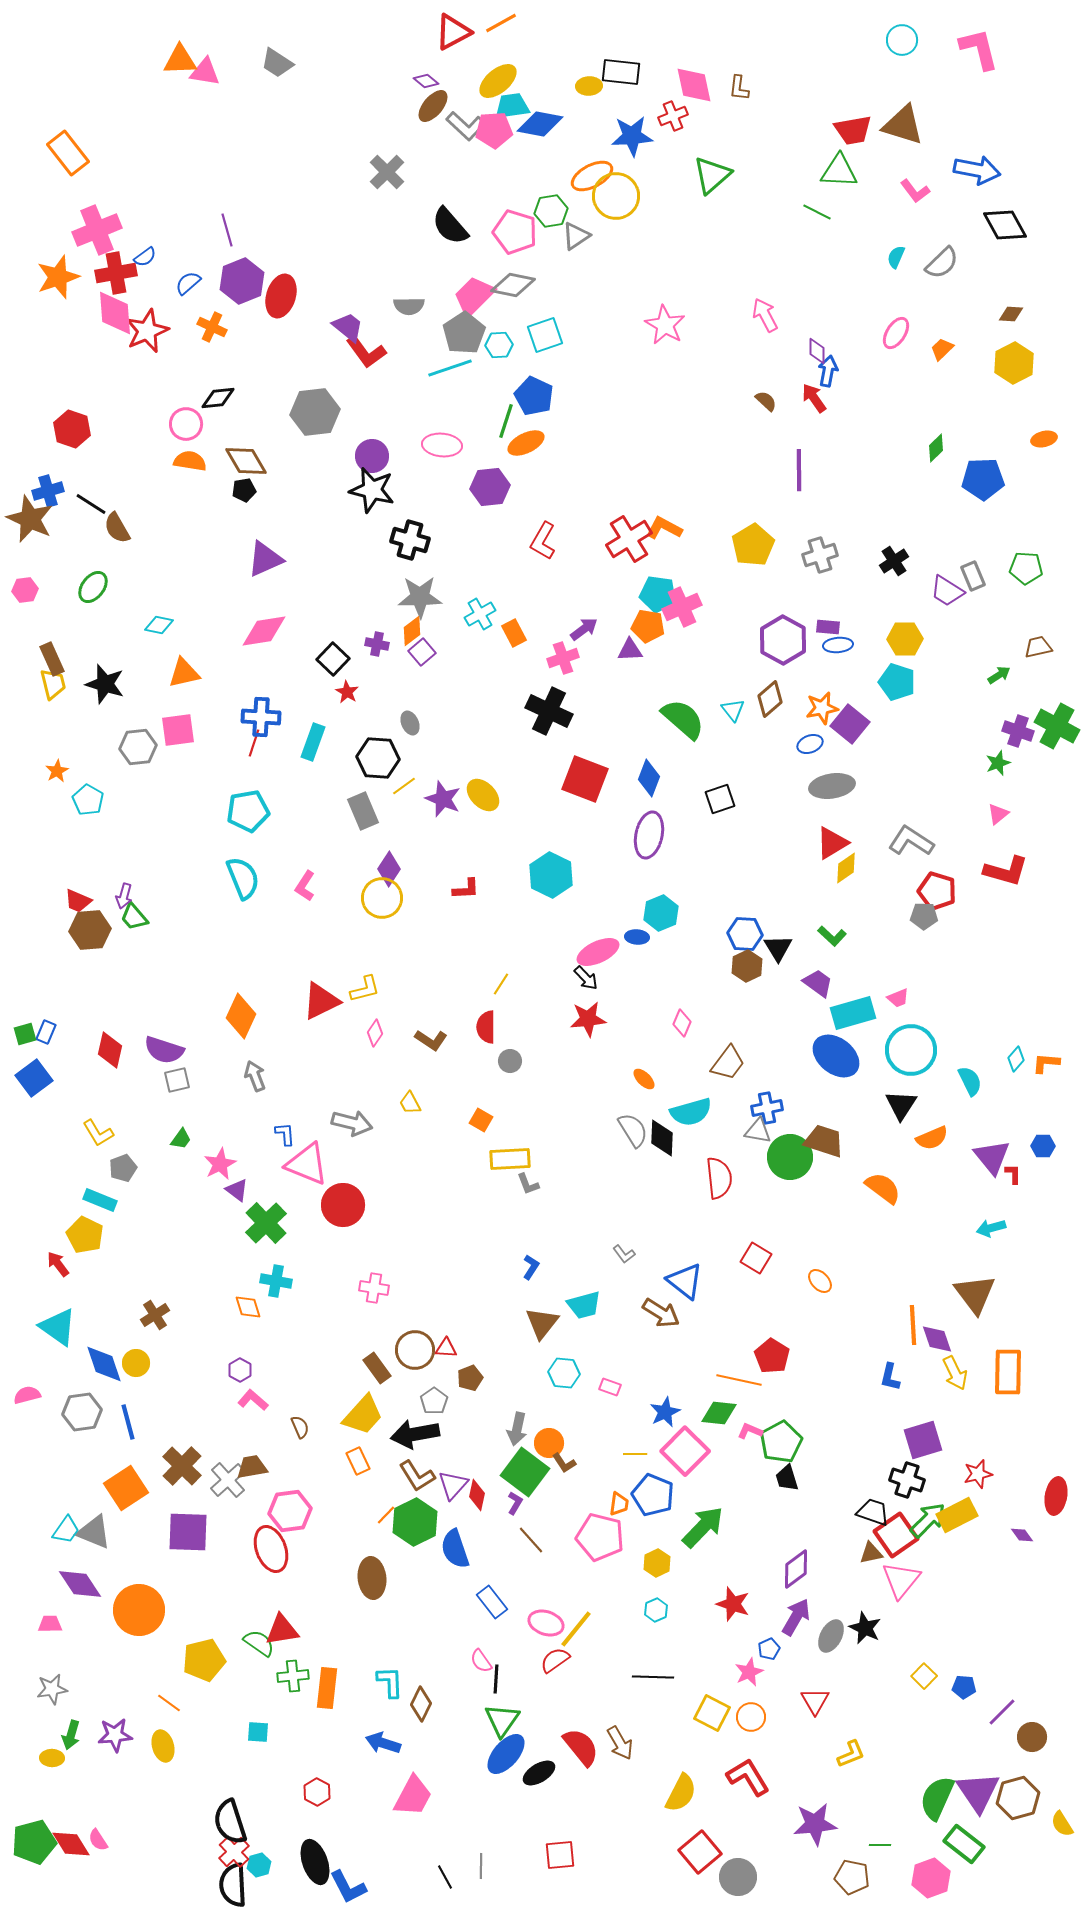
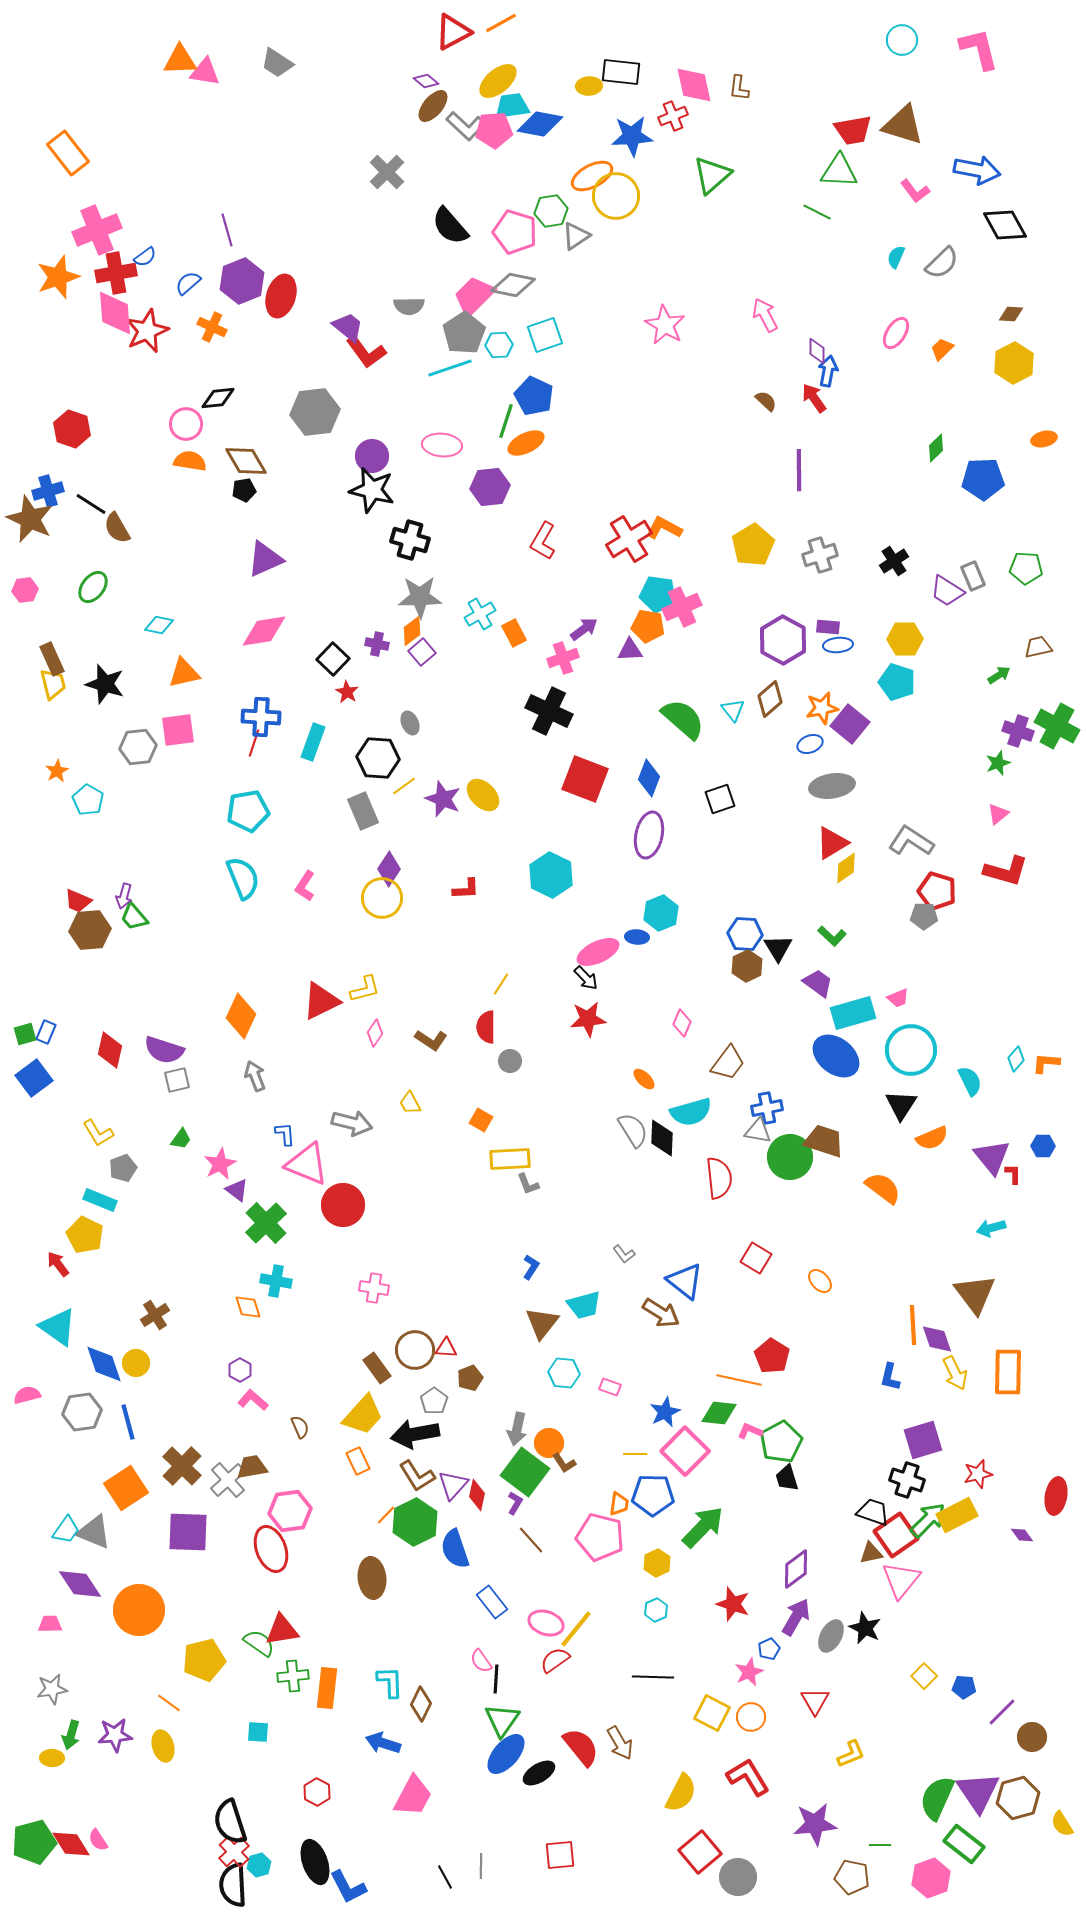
blue pentagon at (653, 1495): rotated 21 degrees counterclockwise
